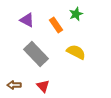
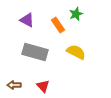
orange rectangle: moved 2 px right
gray rectangle: moved 1 px left, 2 px up; rotated 30 degrees counterclockwise
